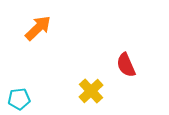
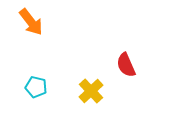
orange arrow: moved 7 px left, 6 px up; rotated 96 degrees clockwise
cyan pentagon: moved 17 px right, 12 px up; rotated 20 degrees clockwise
